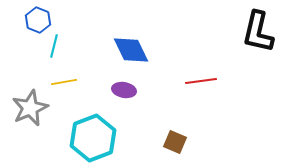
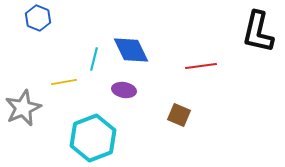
blue hexagon: moved 2 px up
cyan line: moved 40 px right, 13 px down
red line: moved 15 px up
gray star: moved 7 px left
brown square: moved 4 px right, 27 px up
